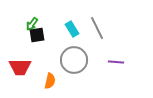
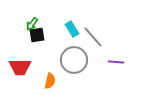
gray line: moved 4 px left, 9 px down; rotated 15 degrees counterclockwise
